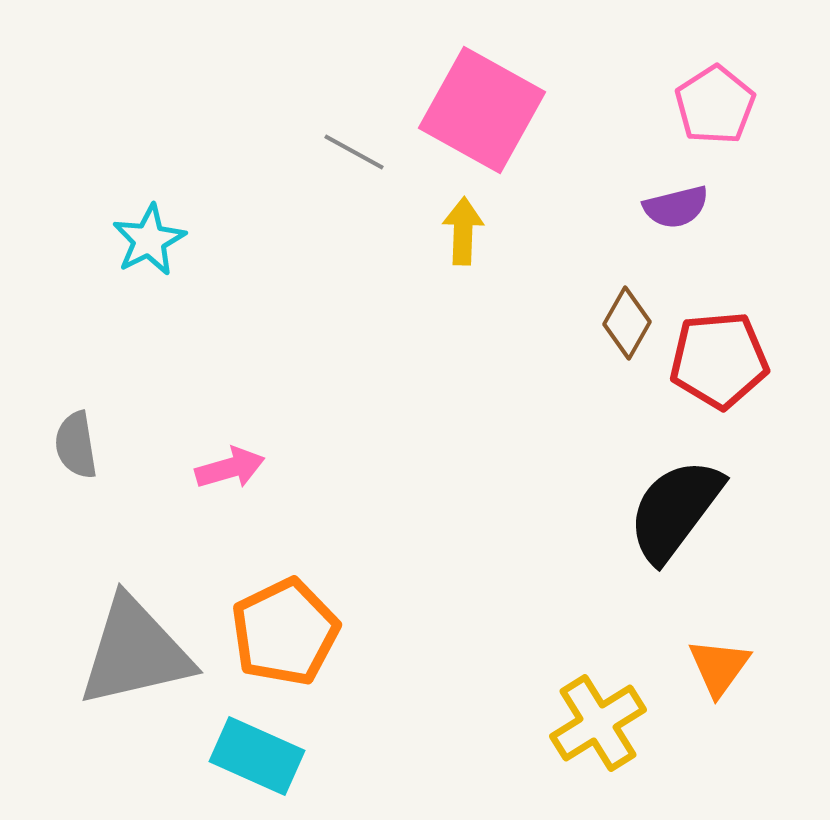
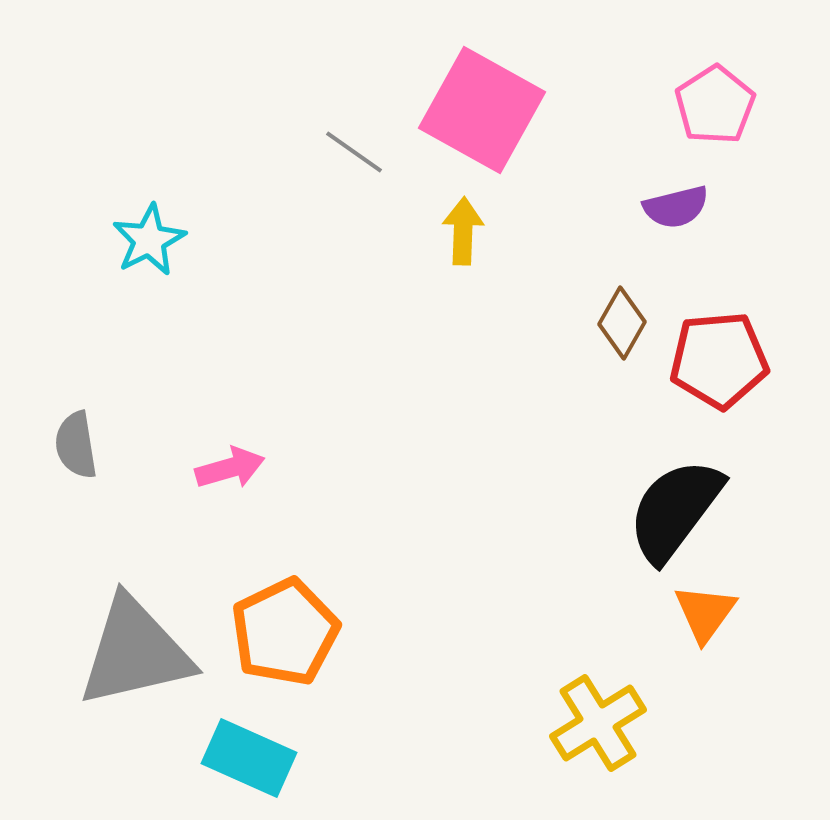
gray line: rotated 6 degrees clockwise
brown diamond: moved 5 px left
orange triangle: moved 14 px left, 54 px up
cyan rectangle: moved 8 px left, 2 px down
